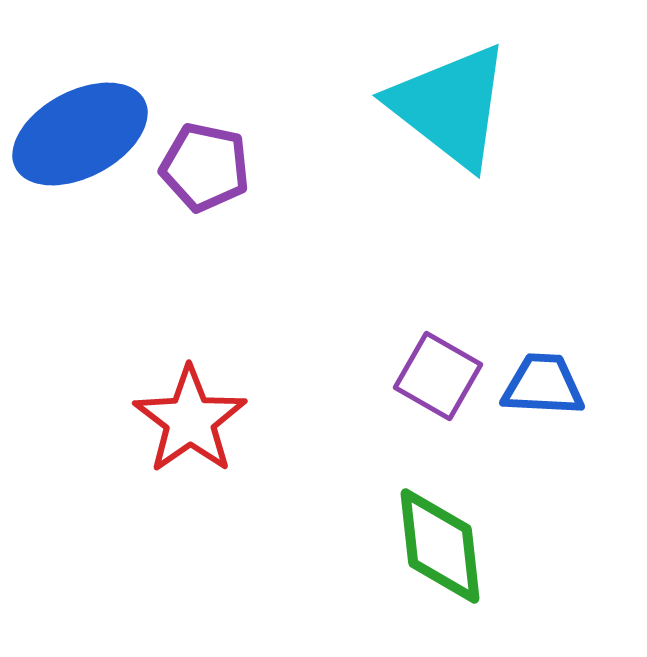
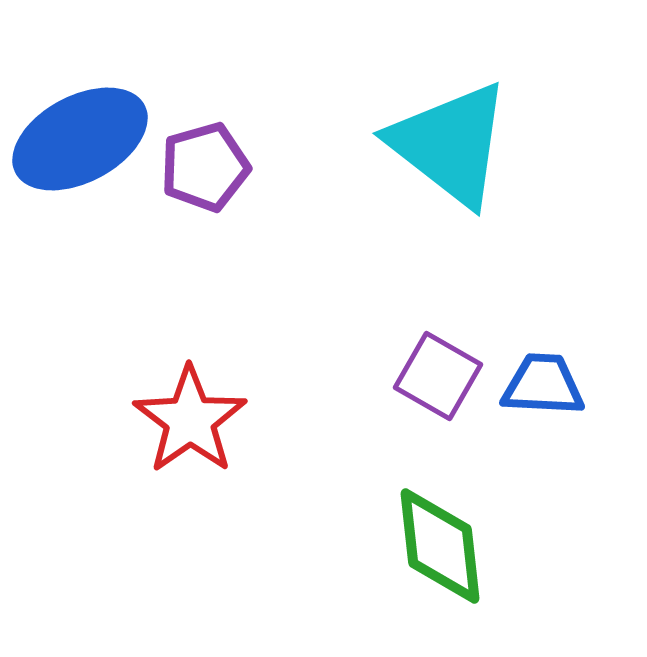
cyan triangle: moved 38 px down
blue ellipse: moved 5 px down
purple pentagon: rotated 28 degrees counterclockwise
